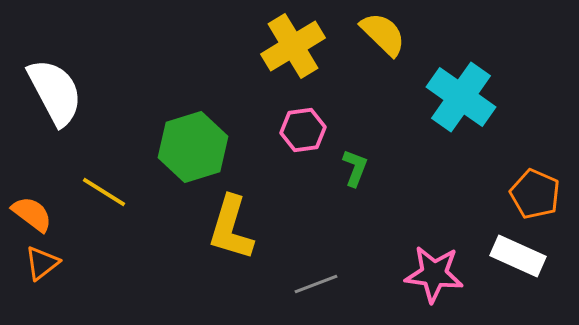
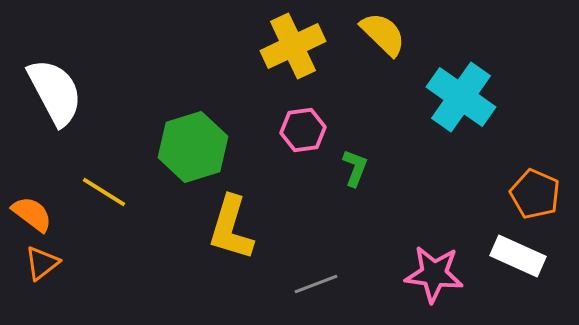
yellow cross: rotated 6 degrees clockwise
